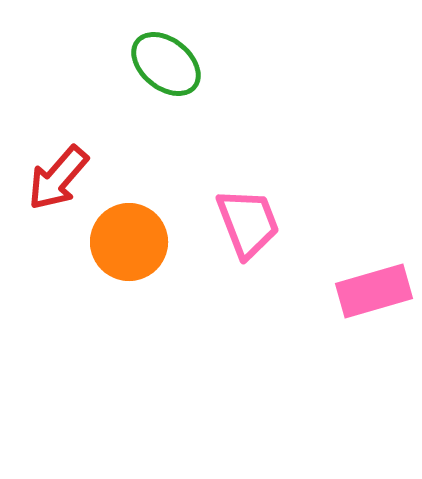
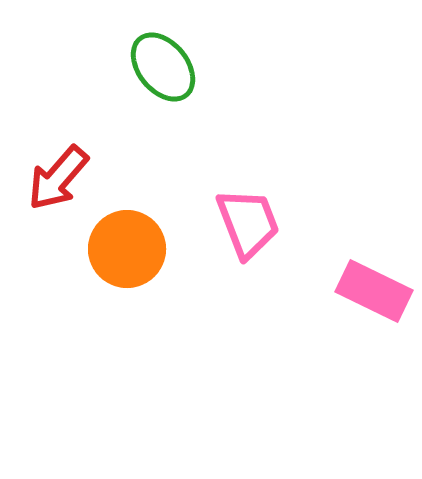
green ellipse: moved 3 px left, 3 px down; rotated 12 degrees clockwise
orange circle: moved 2 px left, 7 px down
pink rectangle: rotated 42 degrees clockwise
